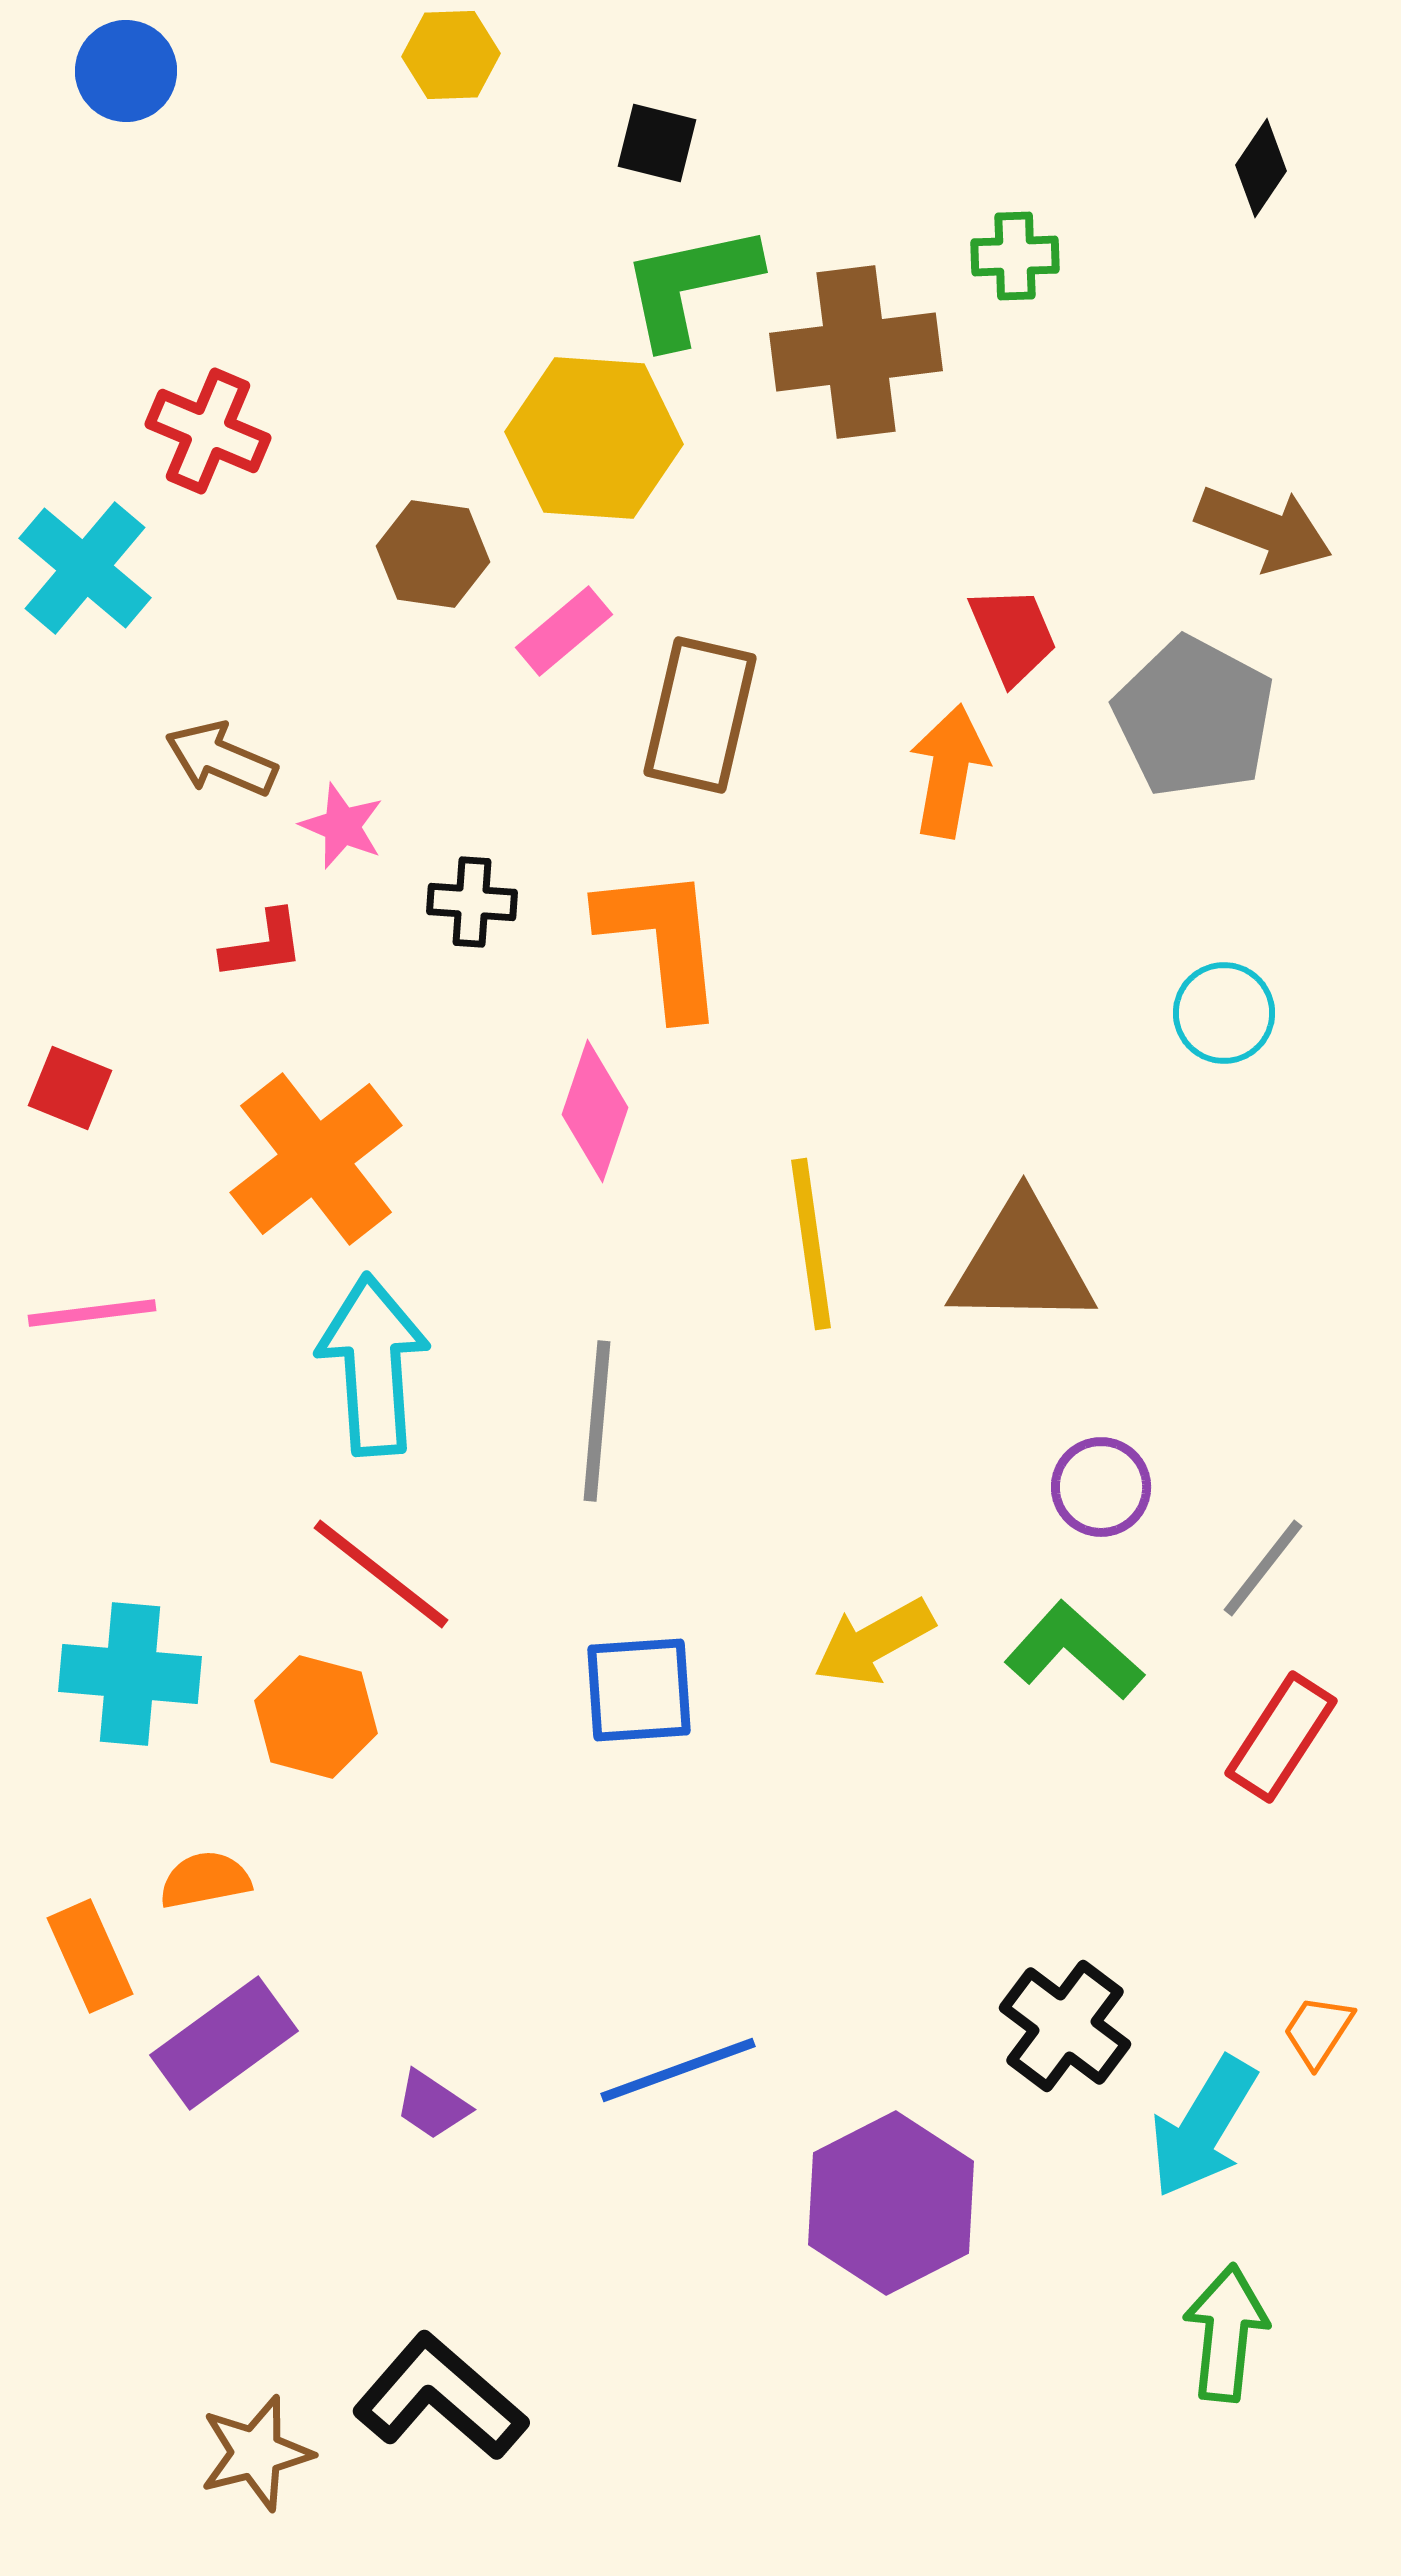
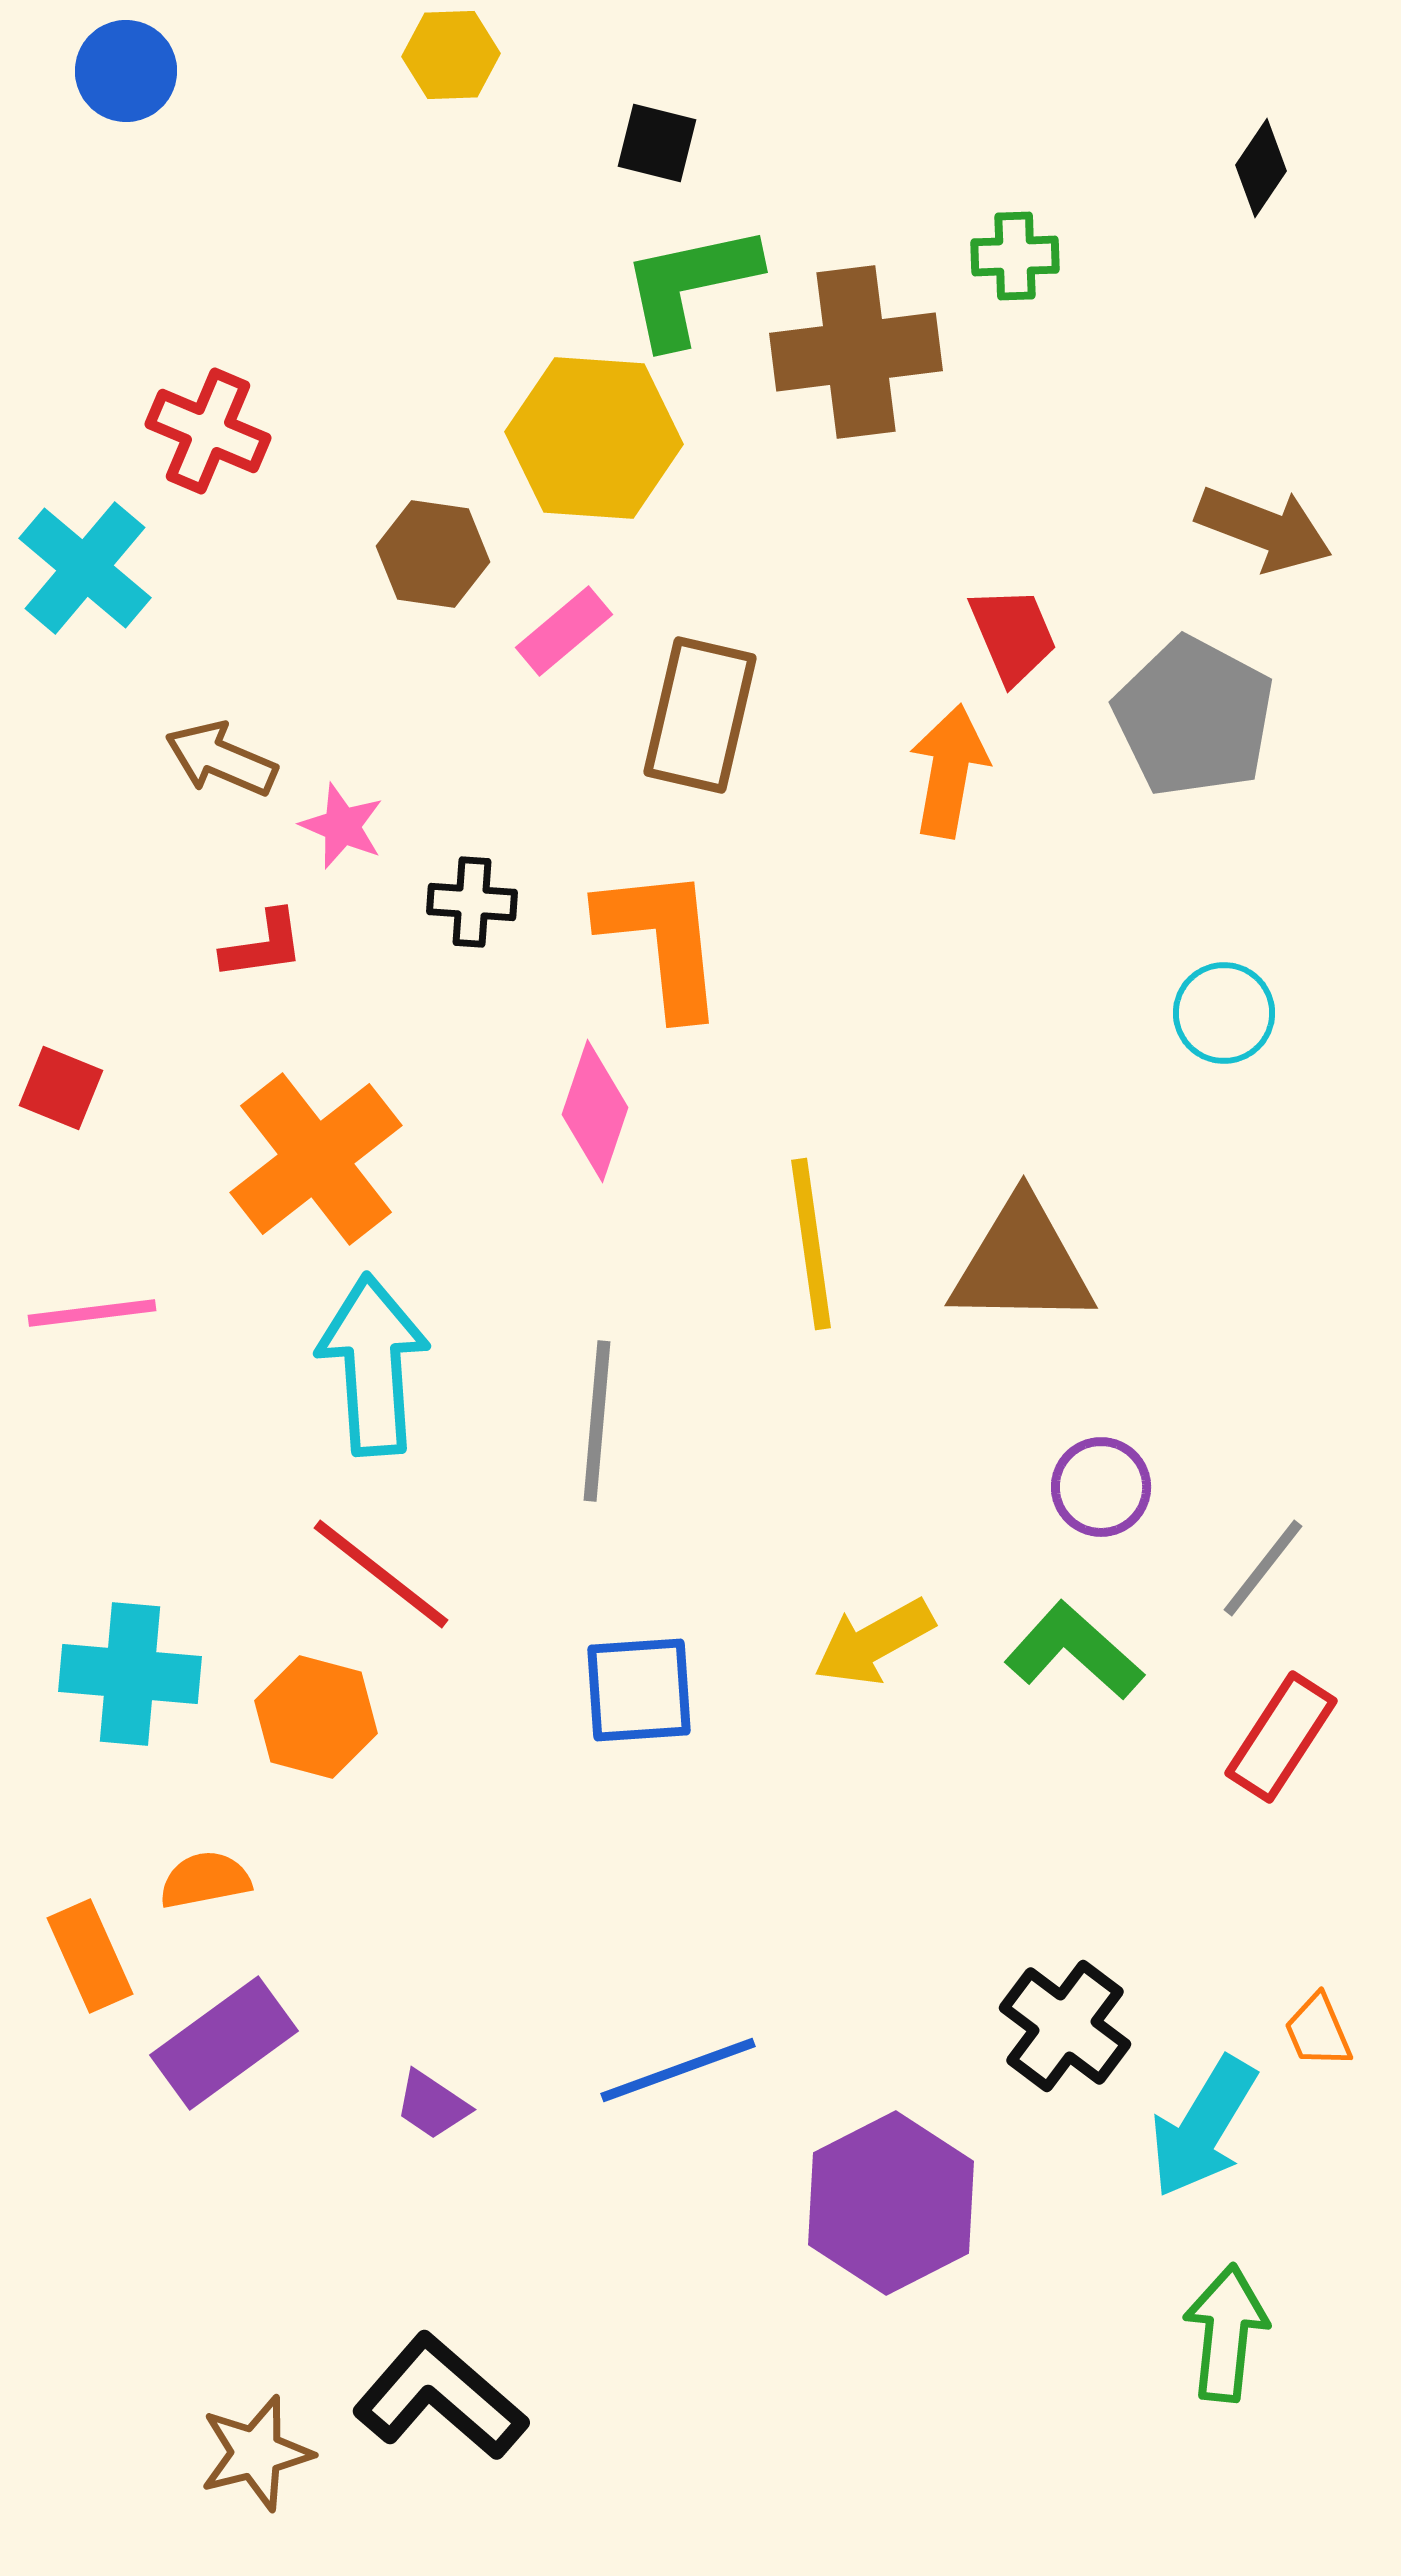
red square at (70, 1088): moved 9 px left
orange trapezoid at (1318, 2031): rotated 56 degrees counterclockwise
